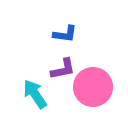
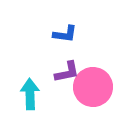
purple L-shape: moved 4 px right, 3 px down
cyan arrow: moved 5 px left; rotated 32 degrees clockwise
